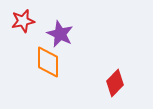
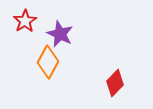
red star: moved 2 px right; rotated 20 degrees counterclockwise
orange diamond: rotated 28 degrees clockwise
